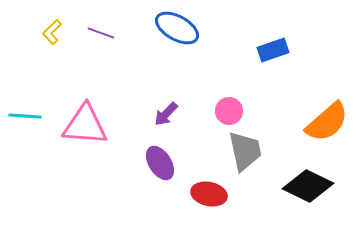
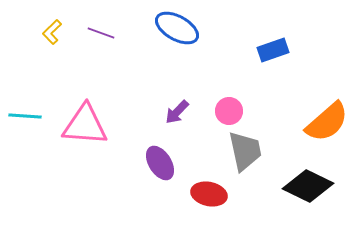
purple arrow: moved 11 px right, 2 px up
